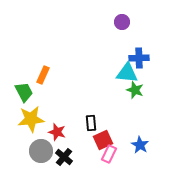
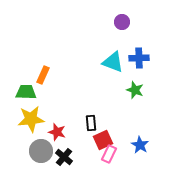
cyan triangle: moved 14 px left, 11 px up; rotated 15 degrees clockwise
green trapezoid: moved 2 px right; rotated 60 degrees counterclockwise
